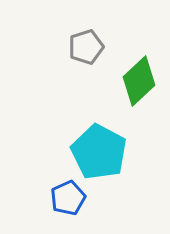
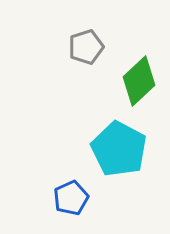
cyan pentagon: moved 20 px right, 3 px up
blue pentagon: moved 3 px right
